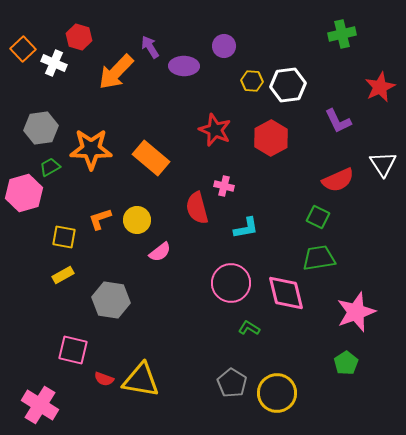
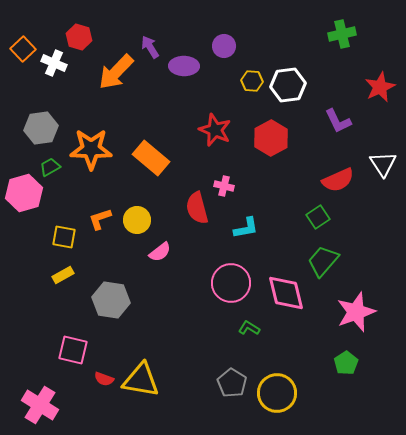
green square at (318, 217): rotated 30 degrees clockwise
green trapezoid at (319, 258): moved 4 px right, 3 px down; rotated 40 degrees counterclockwise
